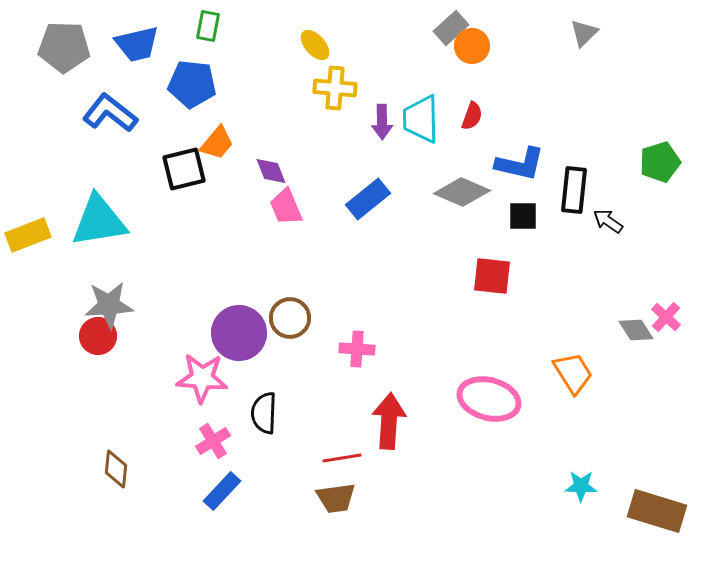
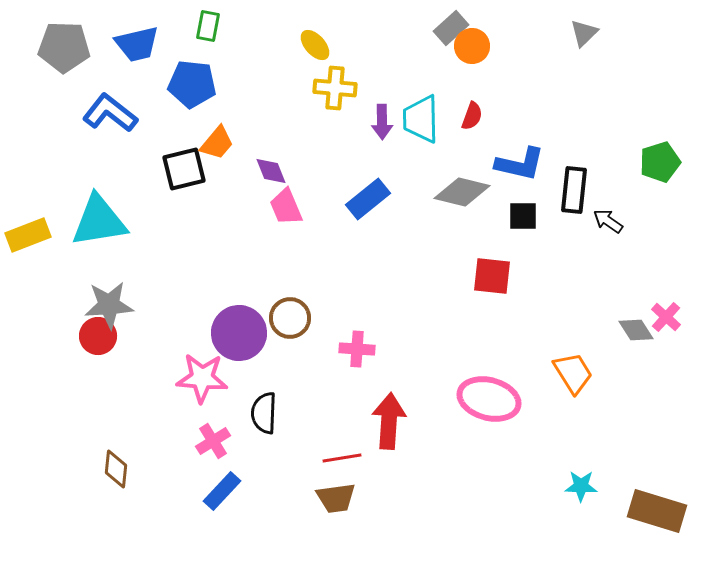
gray diamond at (462, 192): rotated 10 degrees counterclockwise
